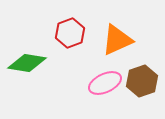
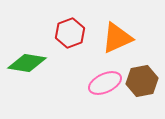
orange triangle: moved 2 px up
brown hexagon: rotated 8 degrees clockwise
